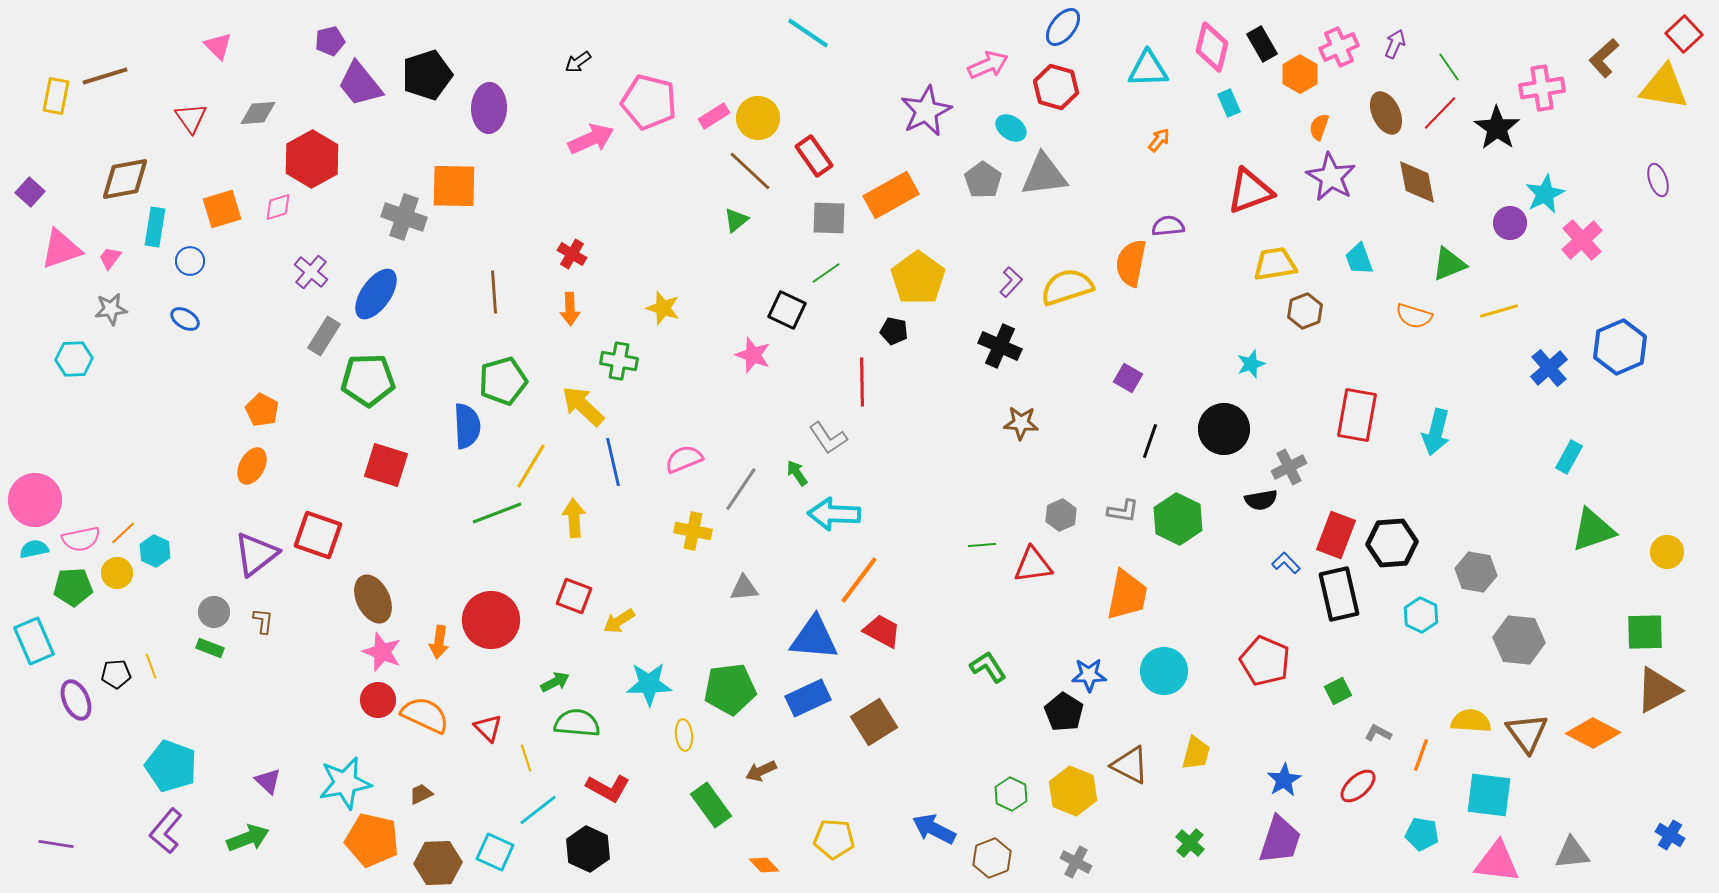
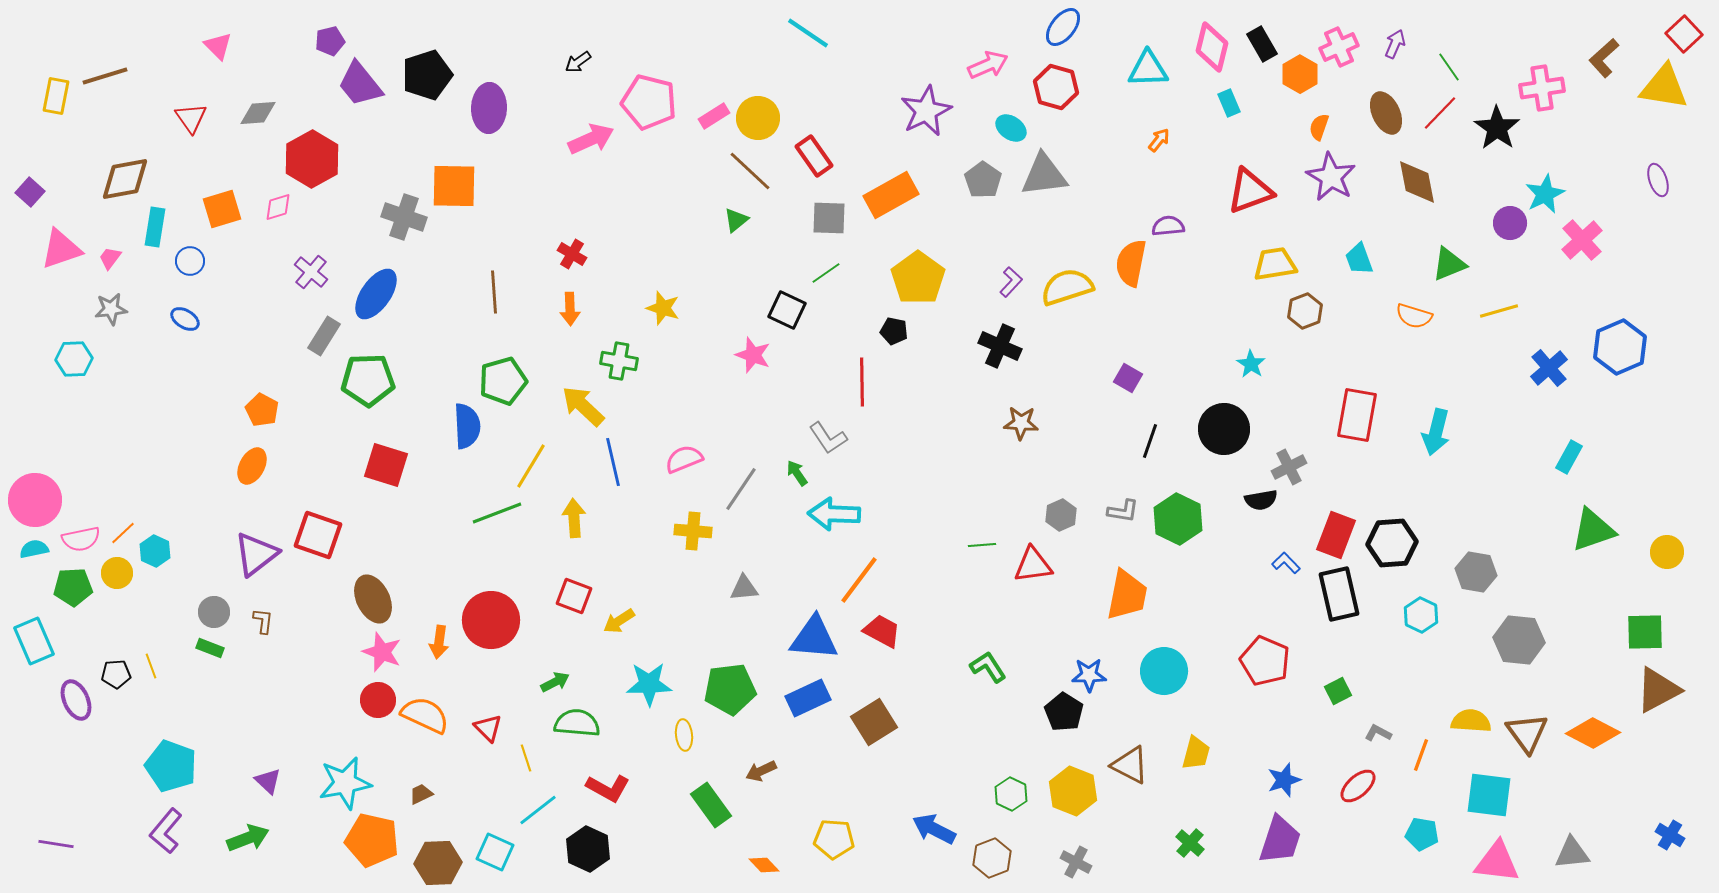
cyan star at (1251, 364): rotated 20 degrees counterclockwise
yellow cross at (693, 531): rotated 6 degrees counterclockwise
blue star at (1284, 780): rotated 12 degrees clockwise
